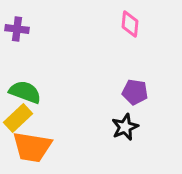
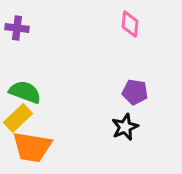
purple cross: moved 1 px up
